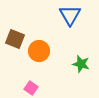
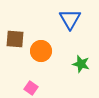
blue triangle: moved 4 px down
brown square: rotated 18 degrees counterclockwise
orange circle: moved 2 px right
